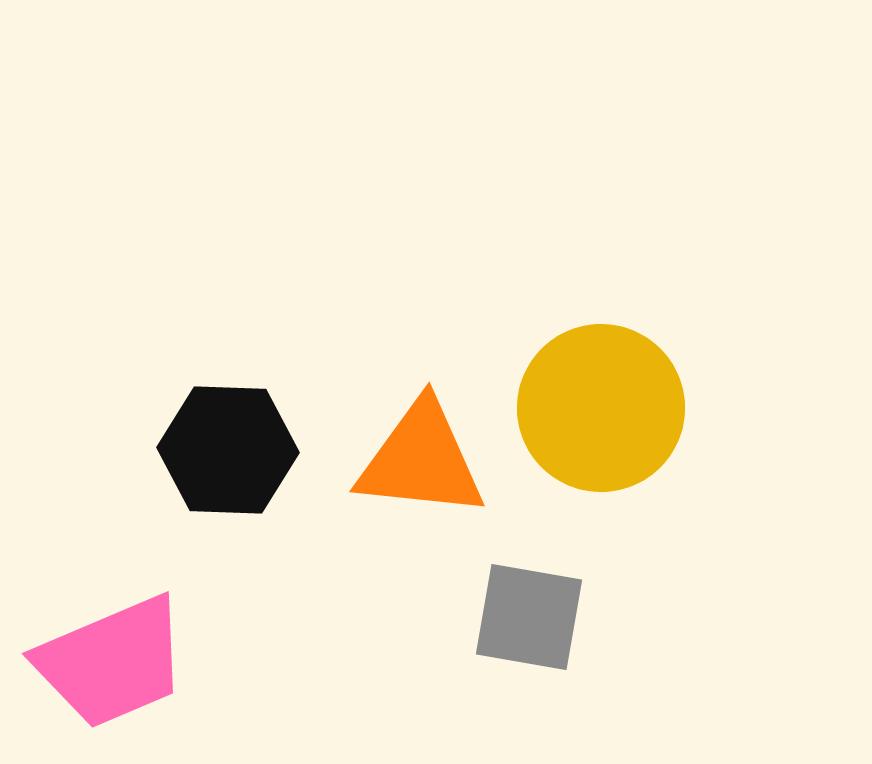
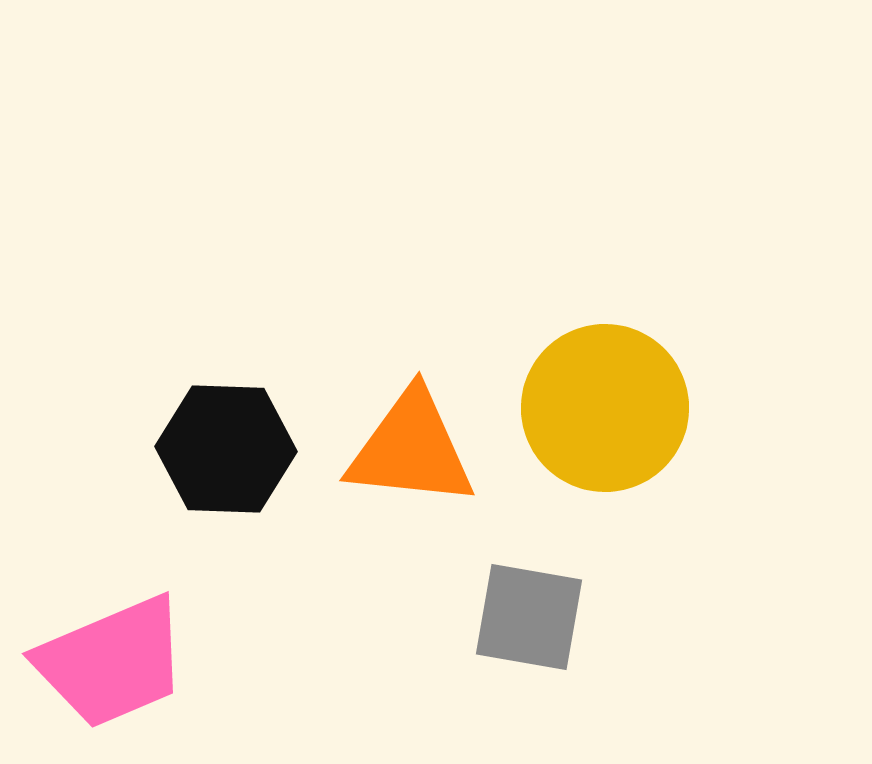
yellow circle: moved 4 px right
black hexagon: moved 2 px left, 1 px up
orange triangle: moved 10 px left, 11 px up
